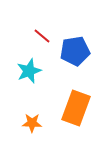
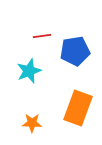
red line: rotated 48 degrees counterclockwise
orange rectangle: moved 2 px right
